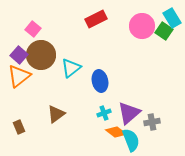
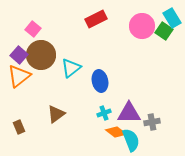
purple triangle: rotated 40 degrees clockwise
